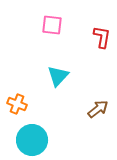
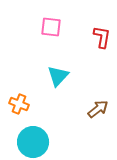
pink square: moved 1 px left, 2 px down
orange cross: moved 2 px right
cyan circle: moved 1 px right, 2 px down
